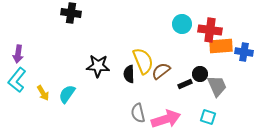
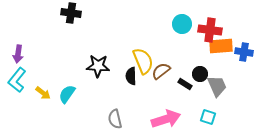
black semicircle: moved 2 px right, 2 px down
black rectangle: rotated 56 degrees clockwise
yellow arrow: rotated 21 degrees counterclockwise
gray semicircle: moved 23 px left, 6 px down
